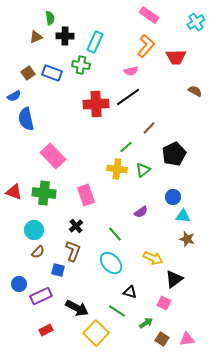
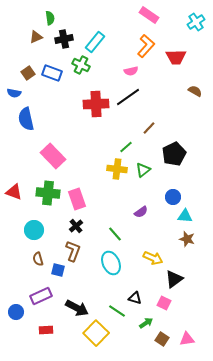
black cross at (65, 36): moved 1 px left, 3 px down; rotated 12 degrees counterclockwise
cyan rectangle at (95, 42): rotated 15 degrees clockwise
green cross at (81, 65): rotated 18 degrees clockwise
blue semicircle at (14, 96): moved 3 px up; rotated 40 degrees clockwise
green cross at (44, 193): moved 4 px right
pink rectangle at (86, 195): moved 9 px left, 4 px down
cyan triangle at (183, 216): moved 2 px right
brown semicircle at (38, 252): moved 7 px down; rotated 120 degrees clockwise
cyan ellipse at (111, 263): rotated 20 degrees clockwise
blue circle at (19, 284): moved 3 px left, 28 px down
black triangle at (130, 292): moved 5 px right, 6 px down
red rectangle at (46, 330): rotated 24 degrees clockwise
